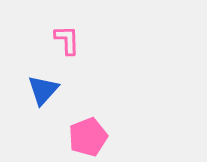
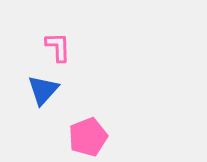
pink L-shape: moved 9 px left, 7 px down
